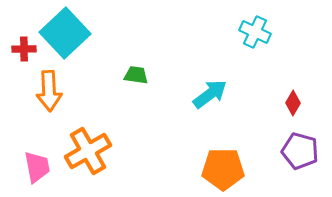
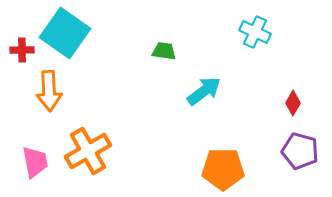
cyan square: rotated 12 degrees counterclockwise
red cross: moved 2 px left, 1 px down
green trapezoid: moved 28 px right, 24 px up
cyan arrow: moved 6 px left, 3 px up
pink trapezoid: moved 2 px left, 5 px up
